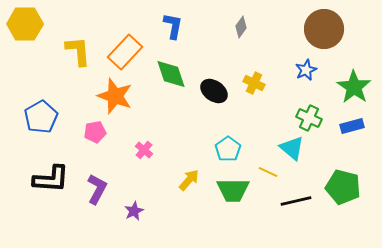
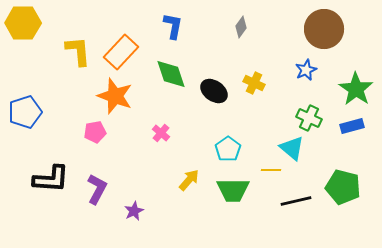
yellow hexagon: moved 2 px left, 1 px up
orange rectangle: moved 4 px left
green star: moved 2 px right, 2 px down
blue pentagon: moved 16 px left, 5 px up; rotated 12 degrees clockwise
pink cross: moved 17 px right, 17 px up
yellow line: moved 3 px right, 2 px up; rotated 24 degrees counterclockwise
